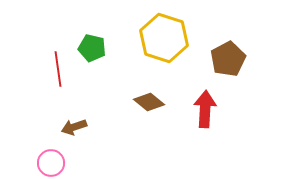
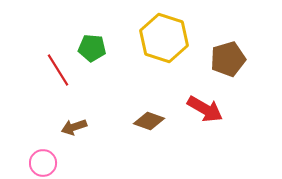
green pentagon: rotated 8 degrees counterclockwise
brown pentagon: rotated 12 degrees clockwise
red line: moved 1 px down; rotated 24 degrees counterclockwise
brown diamond: moved 19 px down; rotated 20 degrees counterclockwise
red arrow: rotated 117 degrees clockwise
pink circle: moved 8 px left
